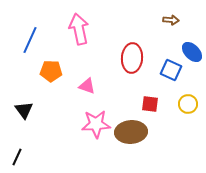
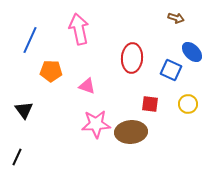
brown arrow: moved 5 px right, 2 px up; rotated 14 degrees clockwise
